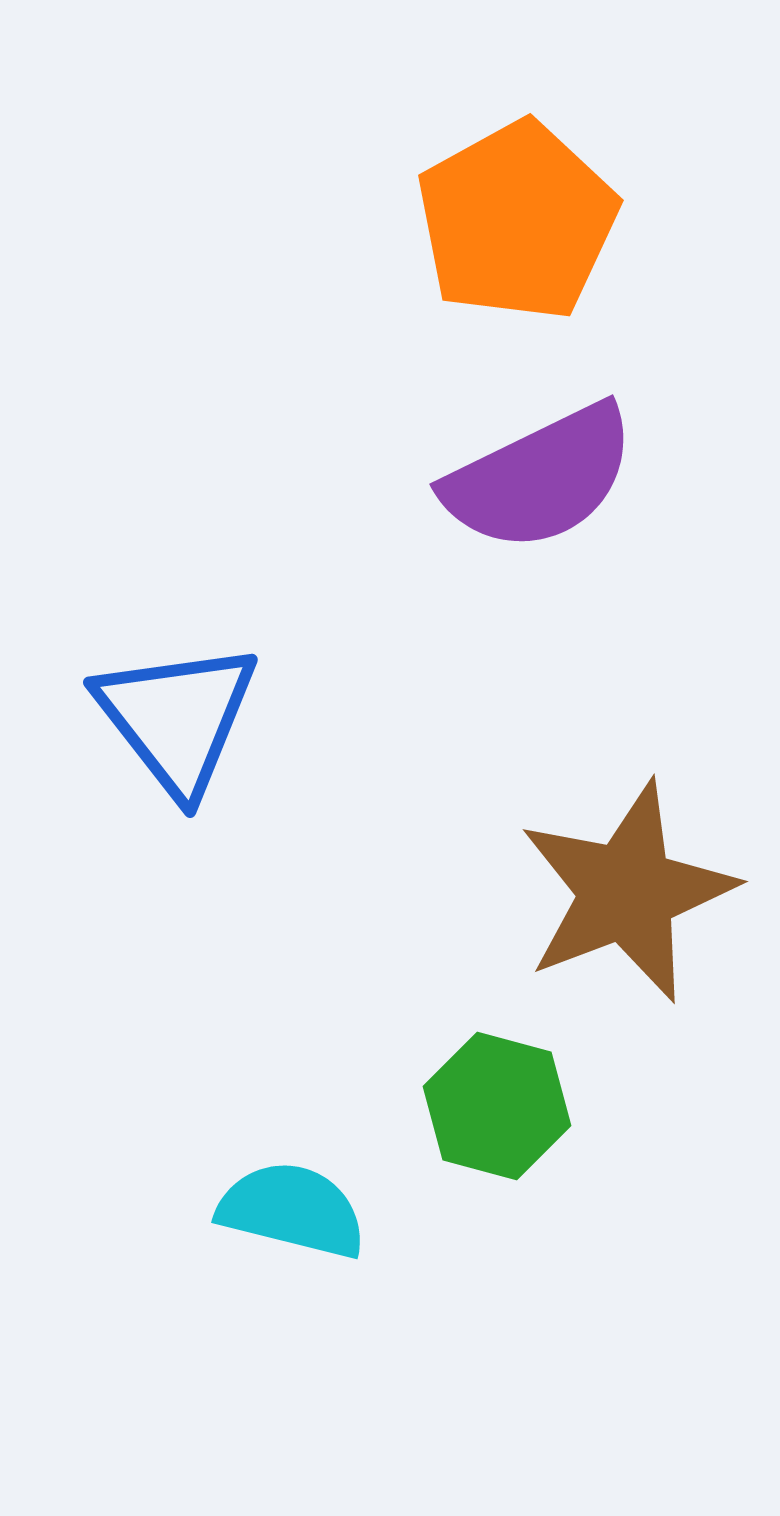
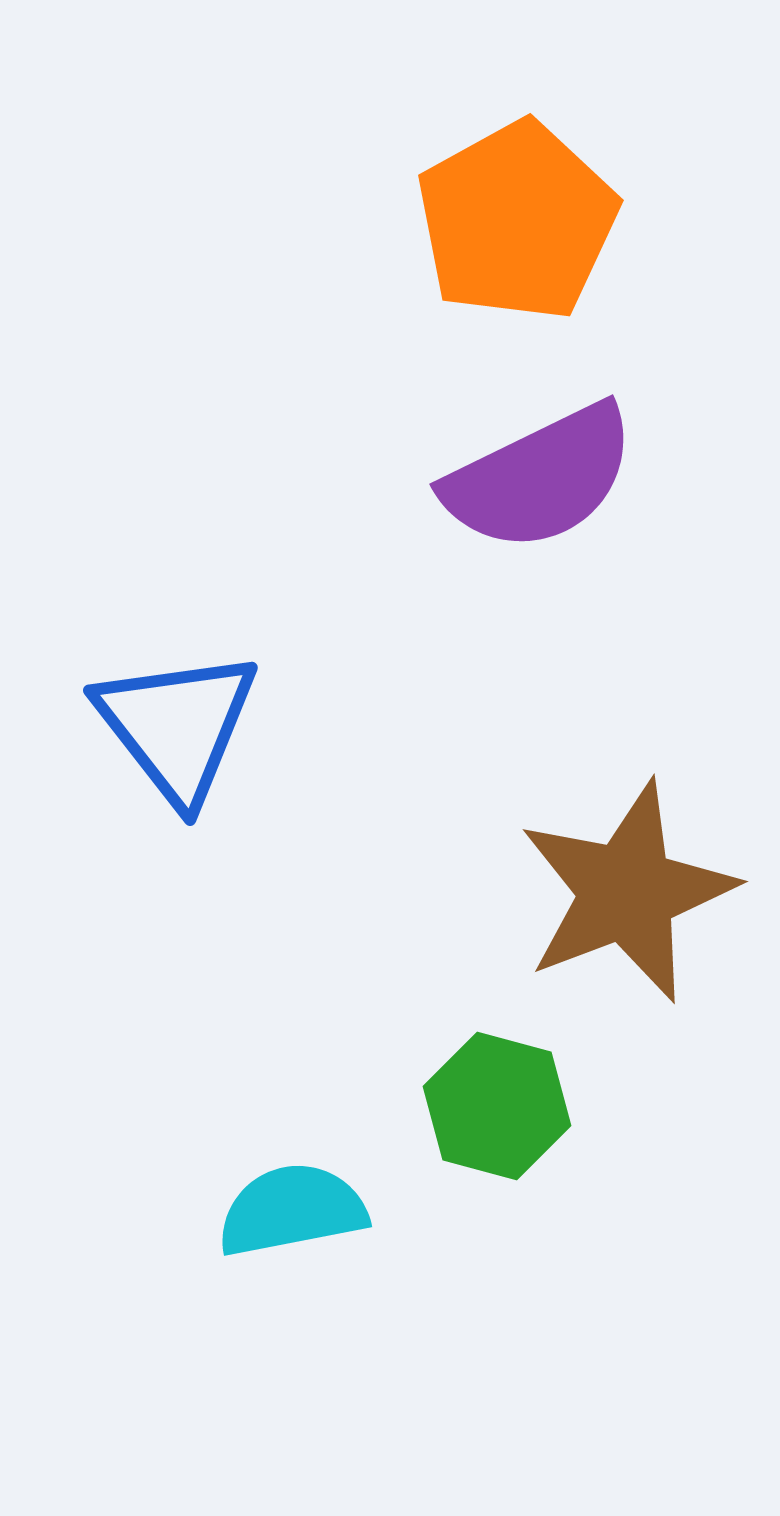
blue triangle: moved 8 px down
cyan semicircle: rotated 25 degrees counterclockwise
